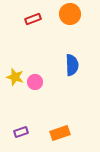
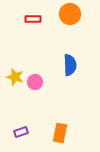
red rectangle: rotated 21 degrees clockwise
blue semicircle: moved 2 px left
orange rectangle: rotated 60 degrees counterclockwise
